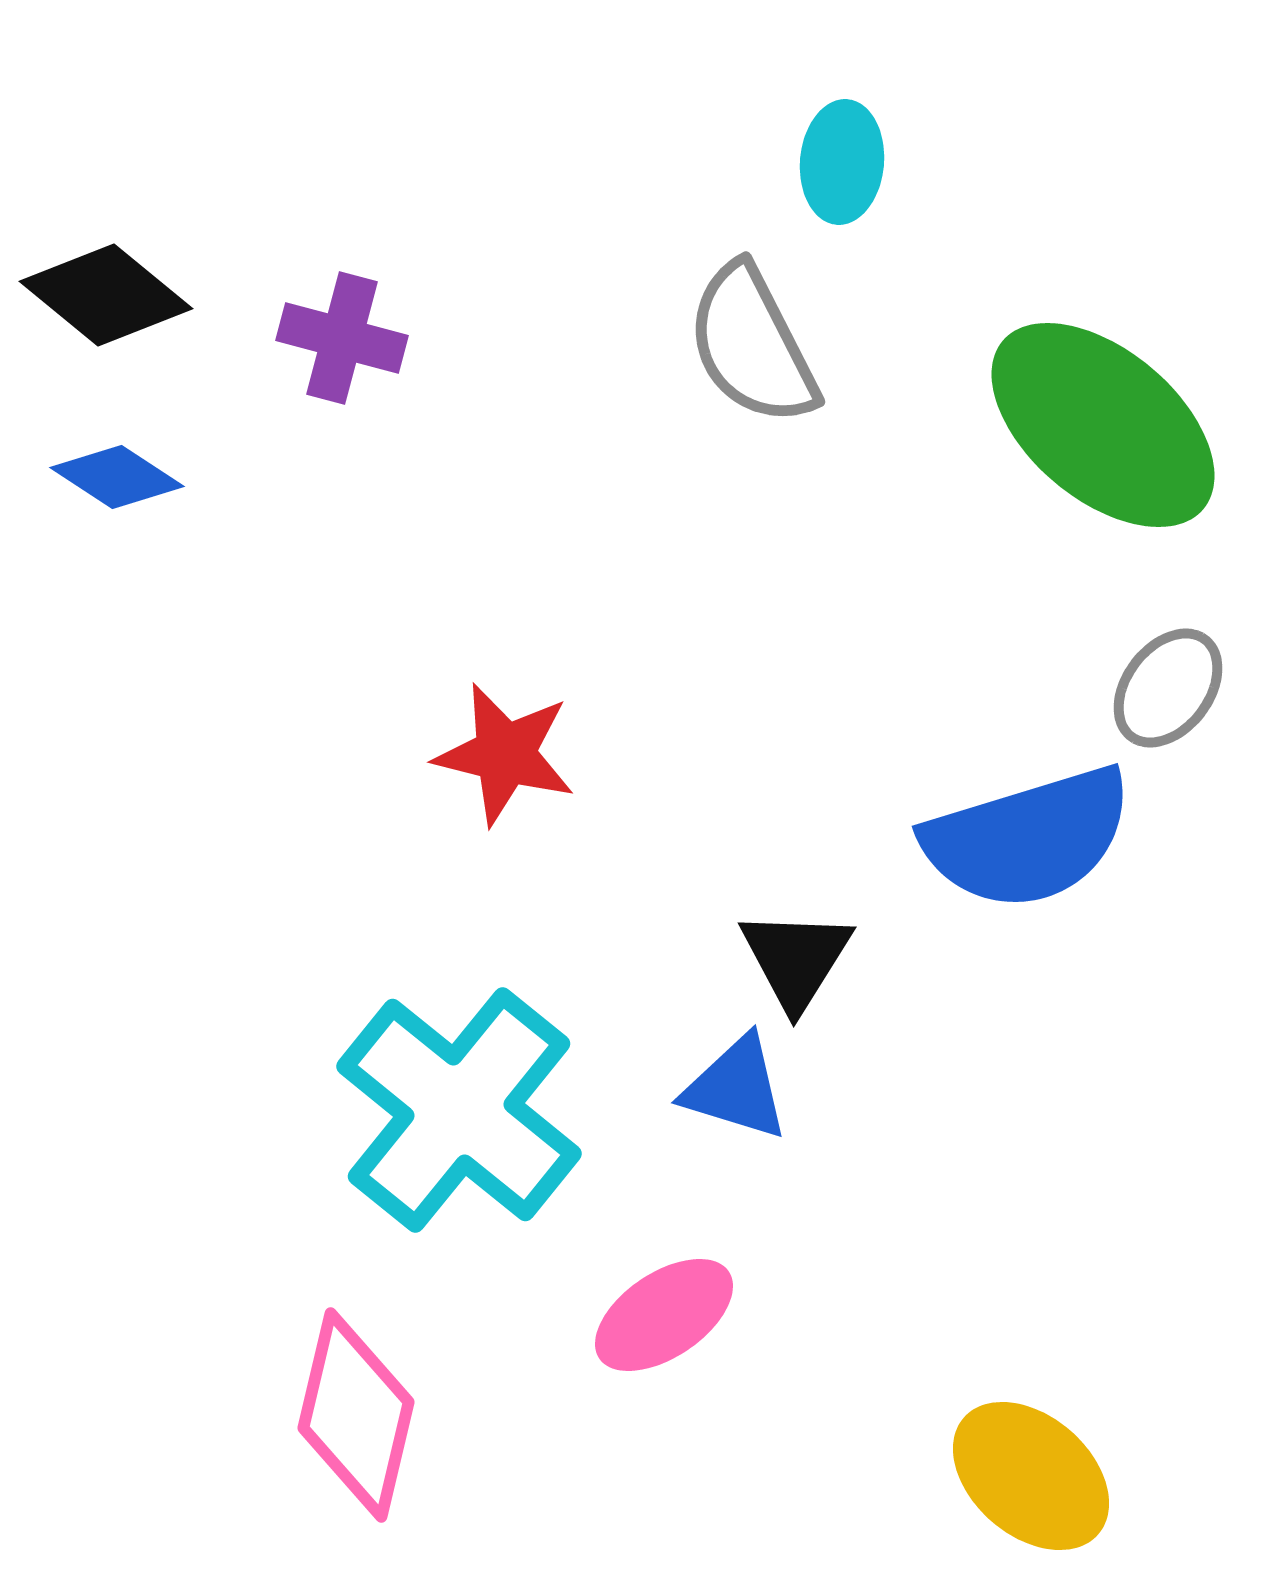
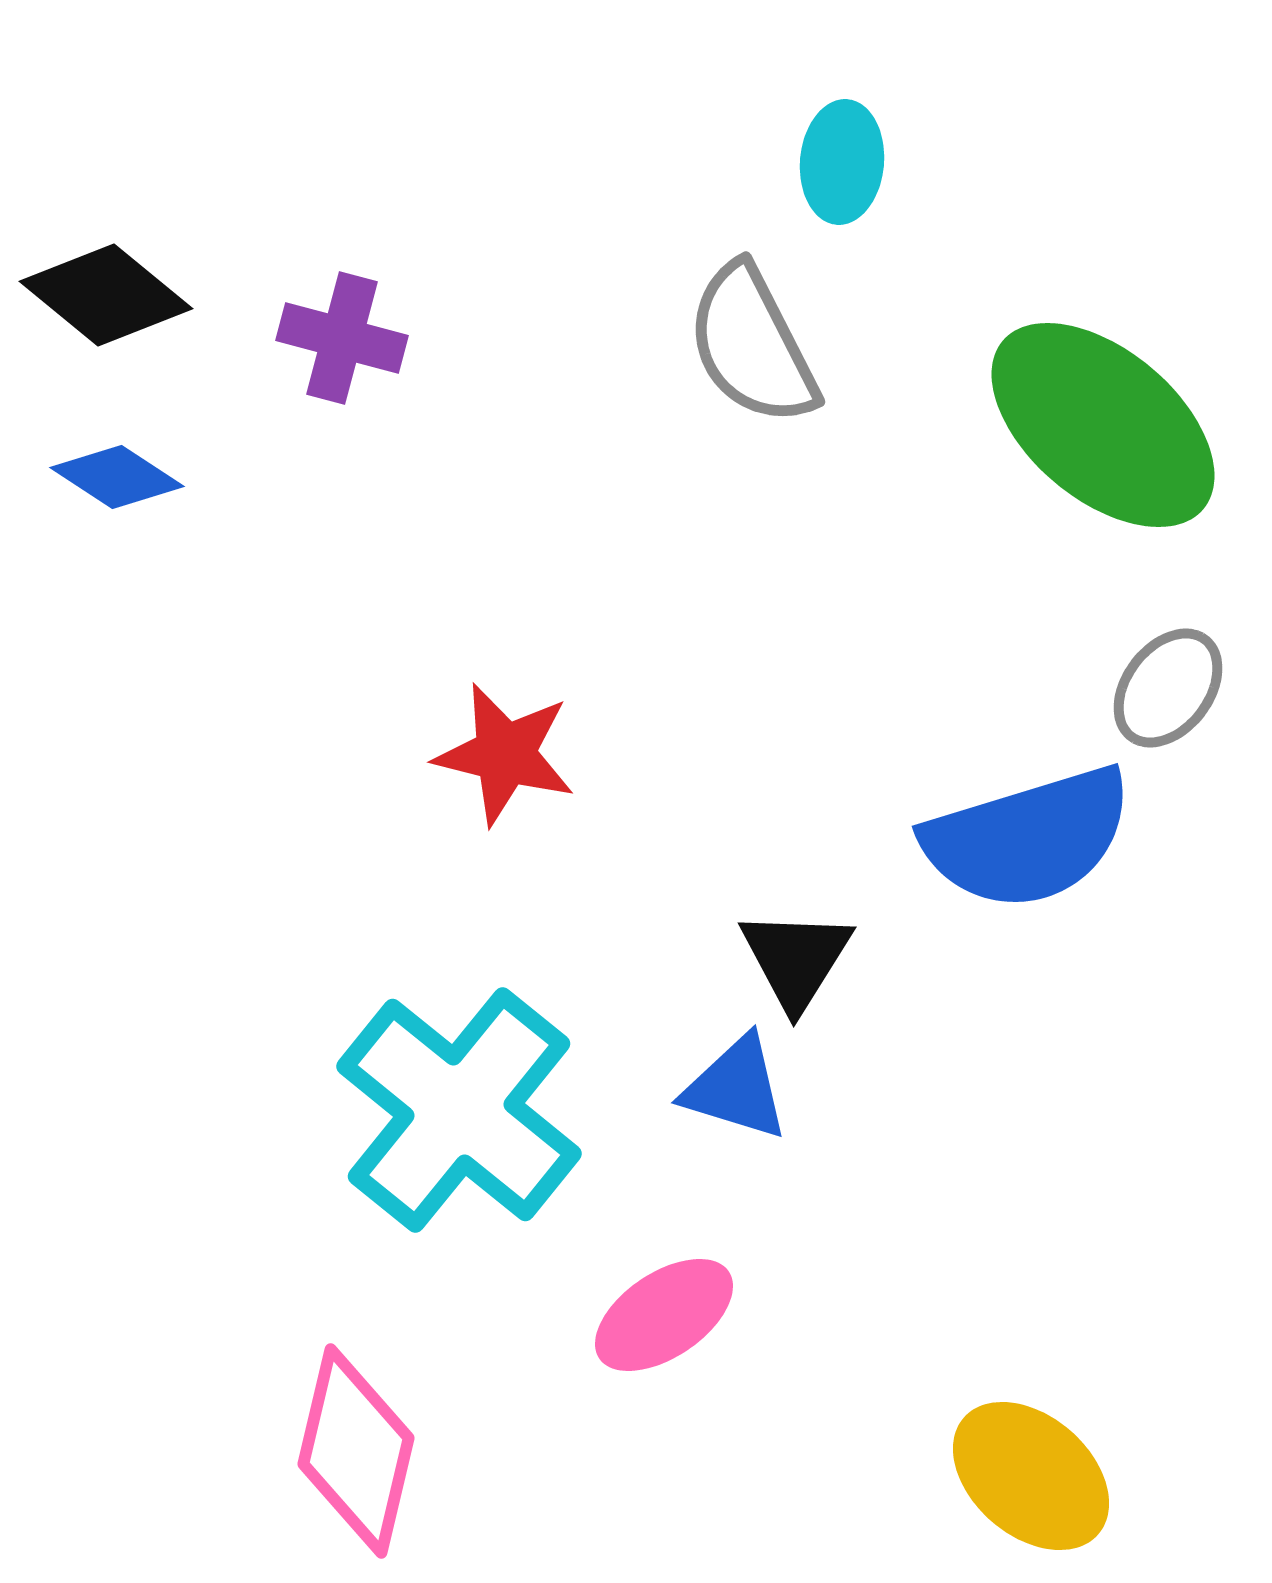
pink diamond: moved 36 px down
